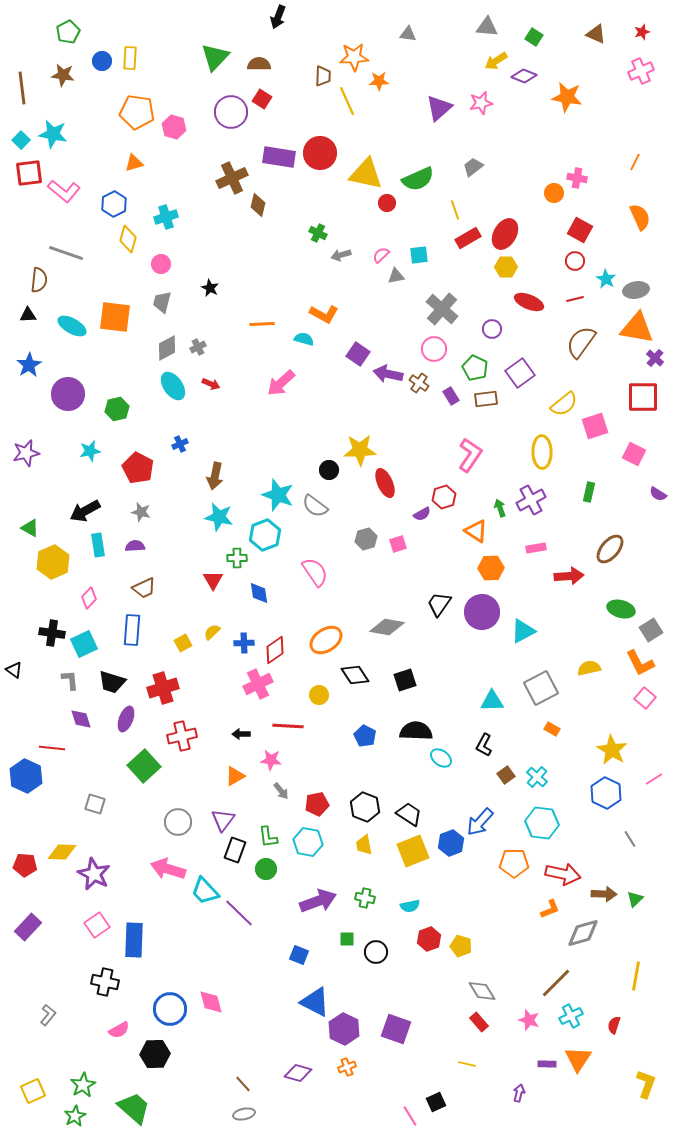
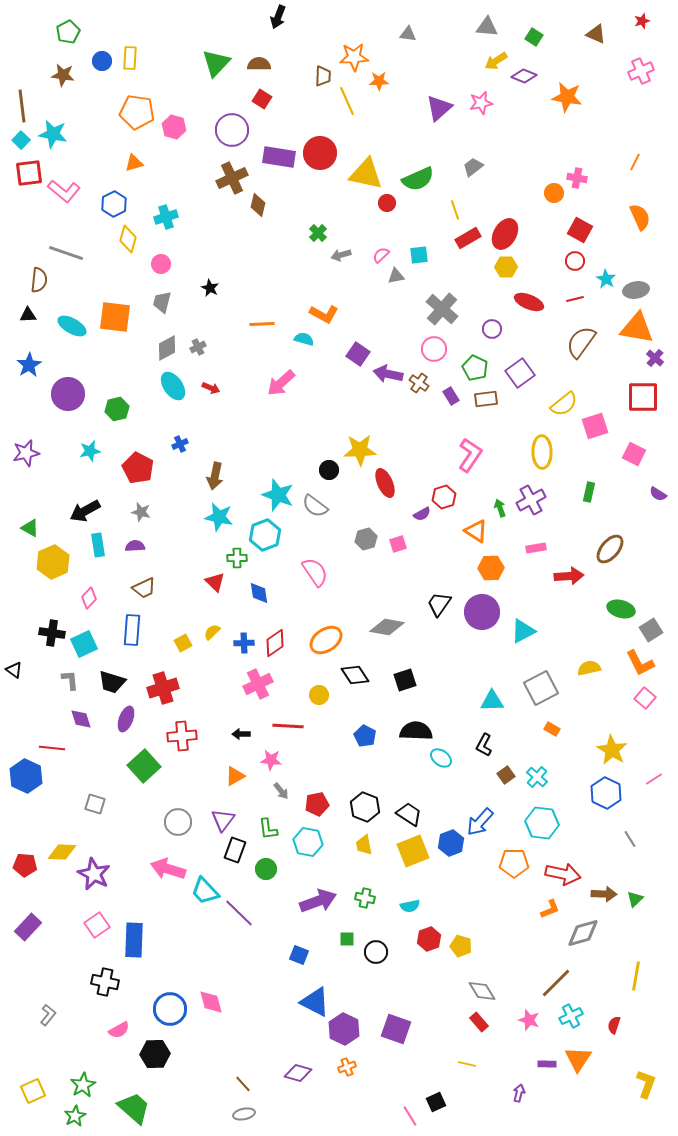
red star at (642, 32): moved 11 px up
green triangle at (215, 57): moved 1 px right, 6 px down
brown line at (22, 88): moved 18 px down
purple circle at (231, 112): moved 1 px right, 18 px down
green cross at (318, 233): rotated 18 degrees clockwise
red arrow at (211, 384): moved 4 px down
red triangle at (213, 580): moved 2 px right, 2 px down; rotated 15 degrees counterclockwise
red diamond at (275, 650): moved 7 px up
red cross at (182, 736): rotated 8 degrees clockwise
green L-shape at (268, 837): moved 8 px up
